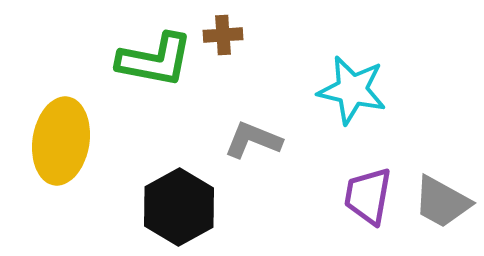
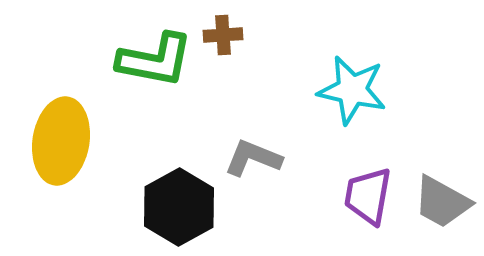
gray L-shape: moved 18 px down
